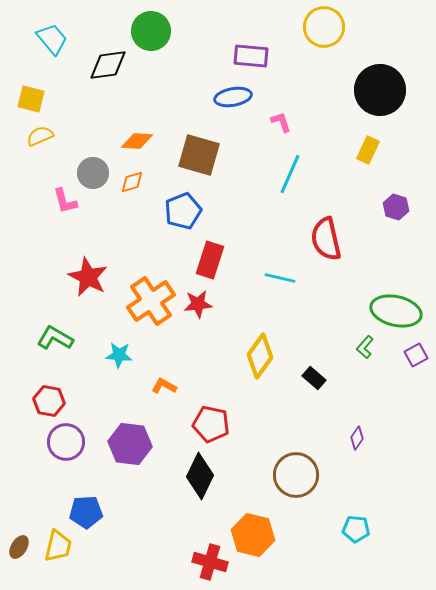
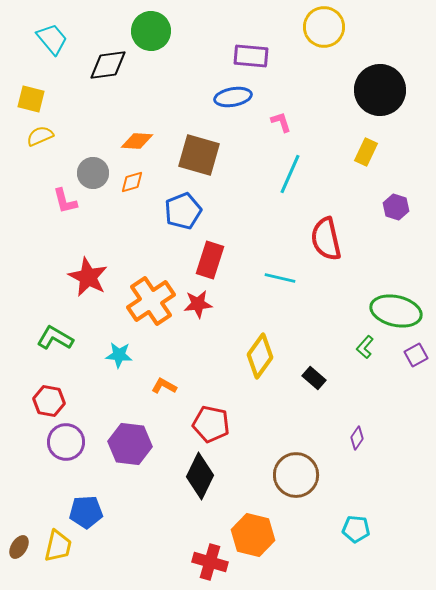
yellow rectangle at (368, 150): moved 2 px left, 2 px down
